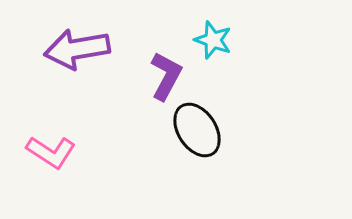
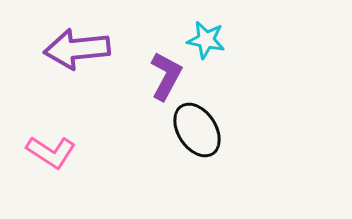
cyan star: moved 7 px left; rotated 9 degrees counterclockwise
purple arrow: rotated 4 degrees clockwise
